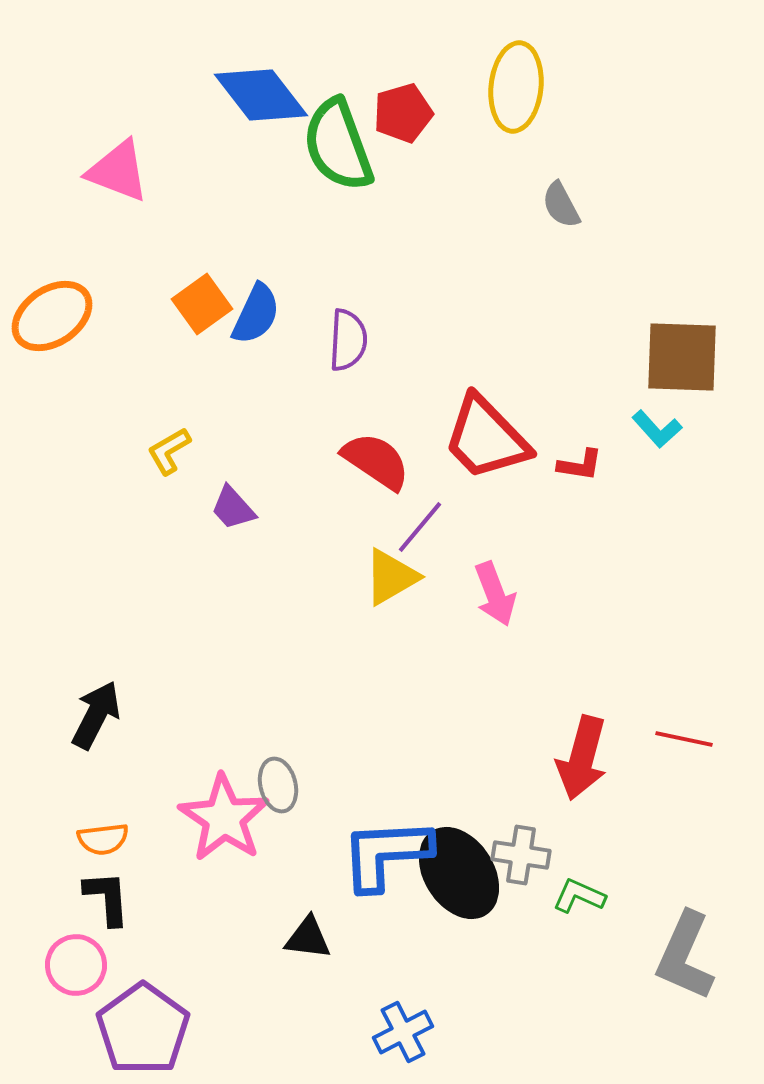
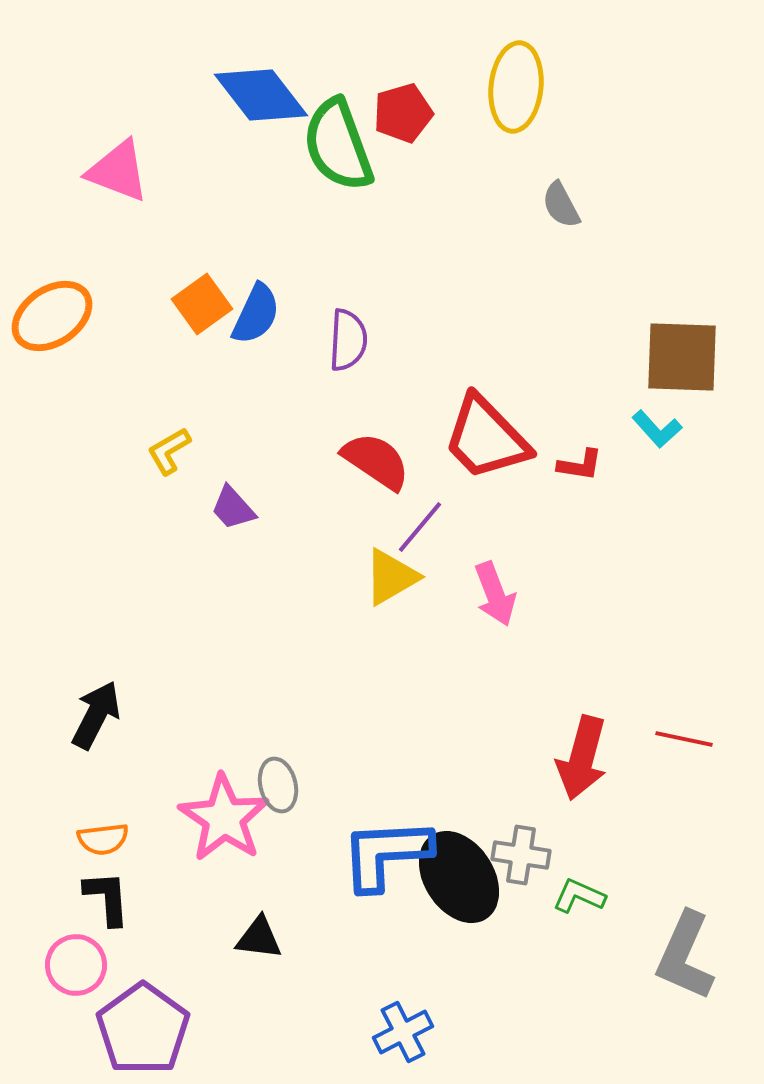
black ellipse: moved 4 px down
black triangle: moved 49 px left
